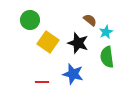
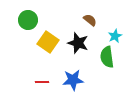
green circle: moved 2 px left
cyan star: moved 9 px right, 4 px down
blue star: moved 6 px down; rotated 20 degrees counterclockwise
